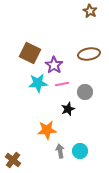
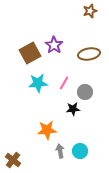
brown star: rotated 24 degrees clockwise
brown square: rotated 35 degrees clockwise
purple star: moved 20 px up
pink line: moved 2 px right, 1 px up; rotated 48 degrees counterclockwise
black star: moved 5 px right; rotated 16 degrees clockwise
